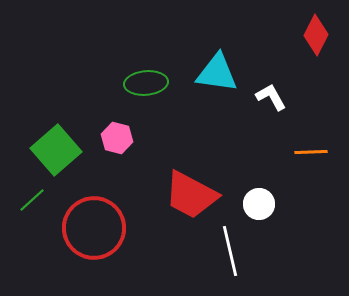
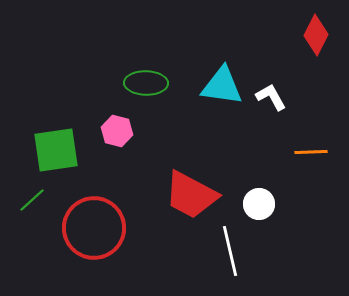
cyan triangle: moved 5 px right, 13 px down
green ellipse: rotated 6 degrees clockwise
pink hexagon: moved 7 px up
green square: rotated 33 degrees clockwise
